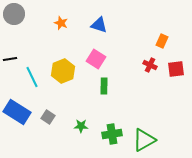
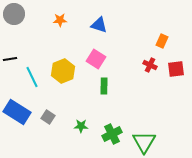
orange star: moved 1 px left, 3 px up; rotated 24 degrees counterclockwise
green cross: rotated 18 degrees counterclockwise
green triangle: moved 2 px down; rotated 30 degrees counterclockwise
